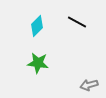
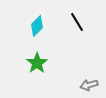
black line: rotated 30 degrees clockwise
green star: moved 1 px left; rotated 30 degrees clockwise
